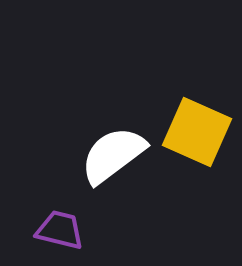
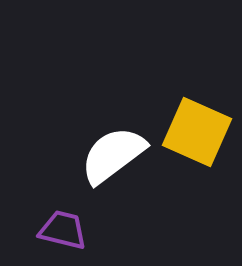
purple trapezoid: moved 3 px right
